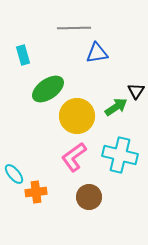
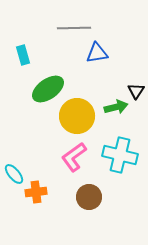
green arrow: rotated 20 degrees clockwise
